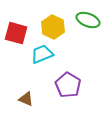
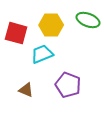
yellow hexagon: moved 2 px left, 2 px up; rotated 25 degrees counterclockwise
purple pentagon: rotated 10 degrees counterclockwise
brown triangle: moved 9 px up
